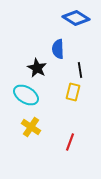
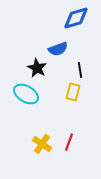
blue diamond: rotated 48 degrees counterclockwise
blue semicircle: rotated 108 degrees counterclockwise
cyan ellipse: moved 1 px up
yellow cross: moved 11 px right, 17 px down
red line: moved 1 px left
